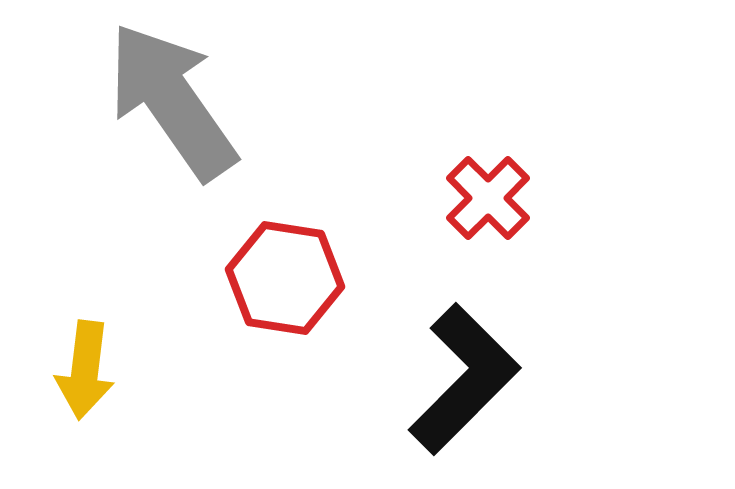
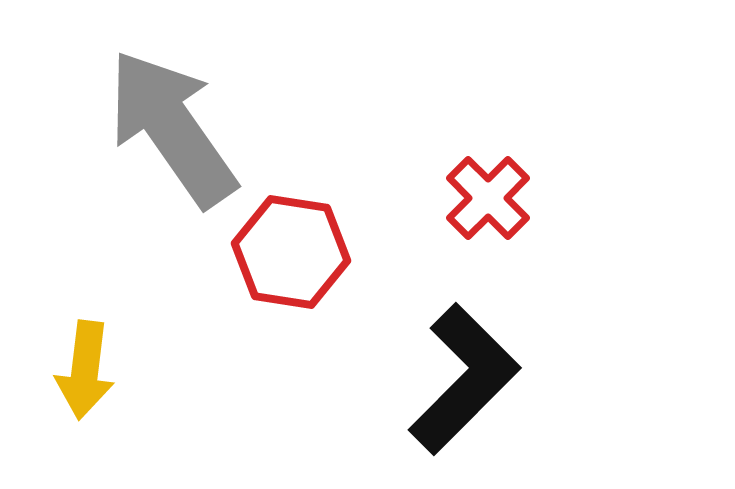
gray arrow: moved 27 px down
red hexagon: moved 6 px right, 26 px up
